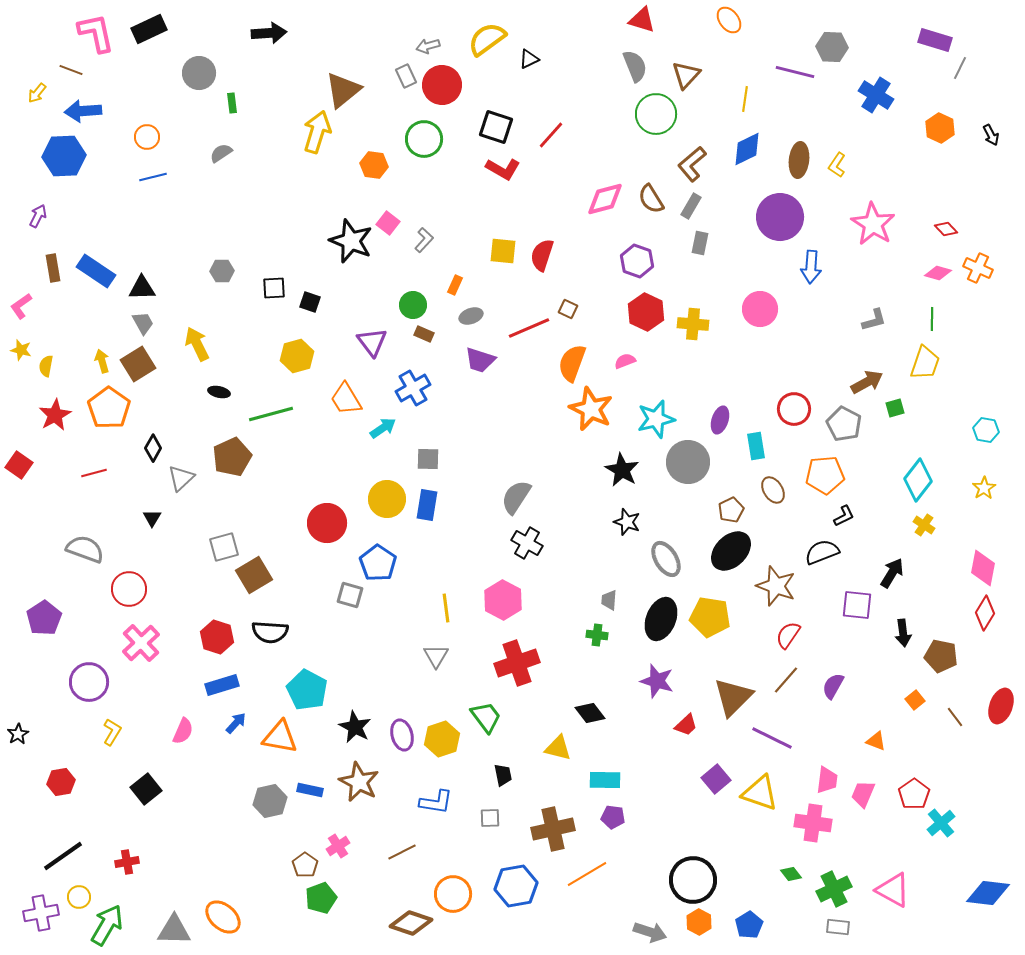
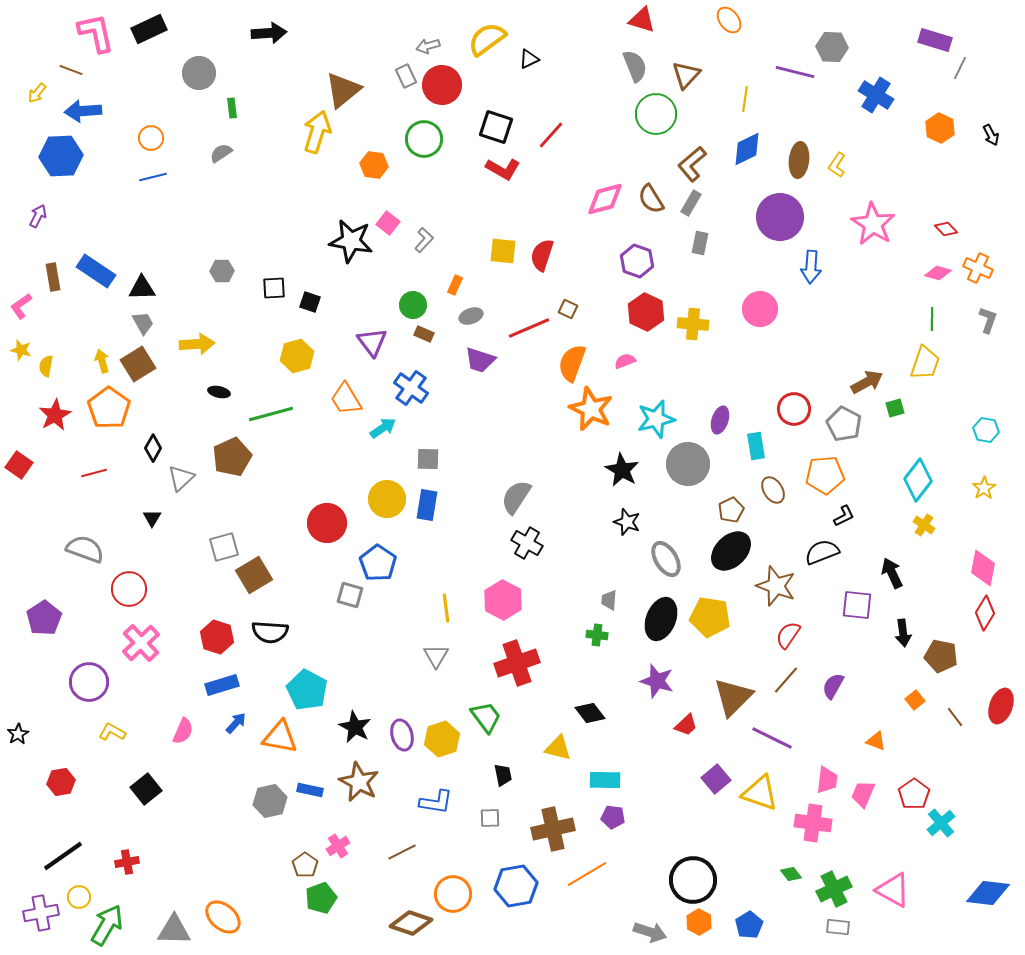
green rectangle at (232, 103): moved 5 px down
orange circle at (147, 137): moved 4 px right, 1 px down
blue hexagon at (64, 156): moved 3 px left
gray rectangle at (691, 206): moved 3 px up
black star at (351, 241): rotated 12 degrees counterclockwise
brown rectangle at (53, 268): moved 9 px down
gray L-shape at (874, 320): moved 114 px right; rotated 56 degrees counterclockwise
yellow arrow at (197, 344): rotated 112 degrees clockwise
blue cross at (413, 388): moved 2 px left; rotated 24 degrees counterclockwise
gray circle at (688, 462): moved 2 px down
black arrow at (892, 573): rotated 56 degrees counterclockwise
yellow L-shape at (112, 732): rotated 92 degrees counterclockwise
